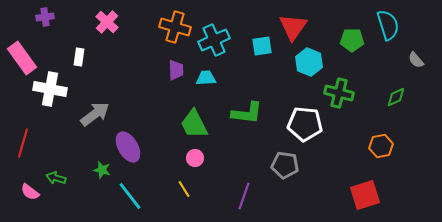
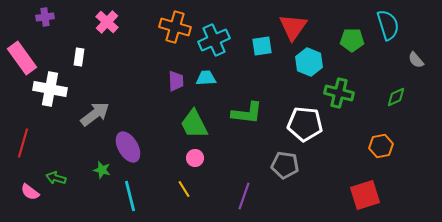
purple trapezoid: moved 11 px down
cyan line: rotated 24 degrees clockwise
